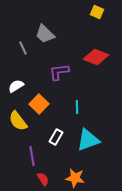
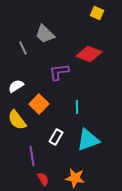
yellow square: moved 1 px down
red diamond: moved 7 px left, 3 px up
yellow semicircle: moved 1 px left, 1 px up
